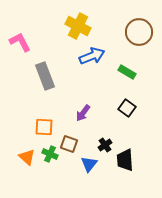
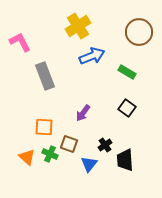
yellow cross: rotated 30 degrees clockwise
